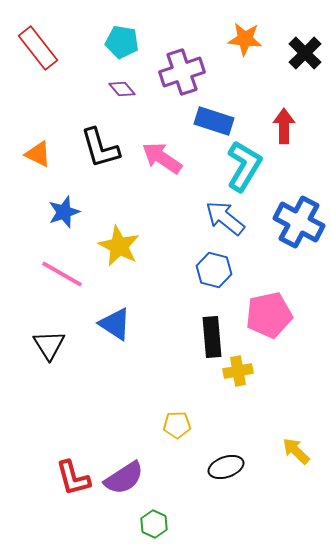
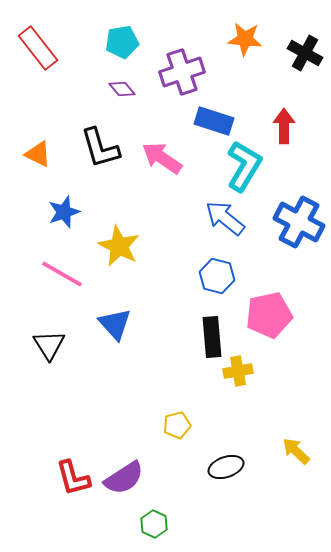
cyan pentagon: rotated 20 degrees counterclockwise
black cross: rotated 16 degrees counterclockwise
blue hexagon: moved 3 px right, 6 px down
blue triangle: rotated 15 degrees clockwise
yellow pentagon: rotated 12 degrees counterclockwise
